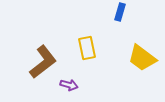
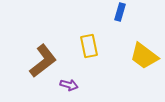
yellow rectangle: moved 2 px right, 2 px up
yellow trapezoid: moved 2 px right, 2 px up
brown L-shape: moved 1 px up
